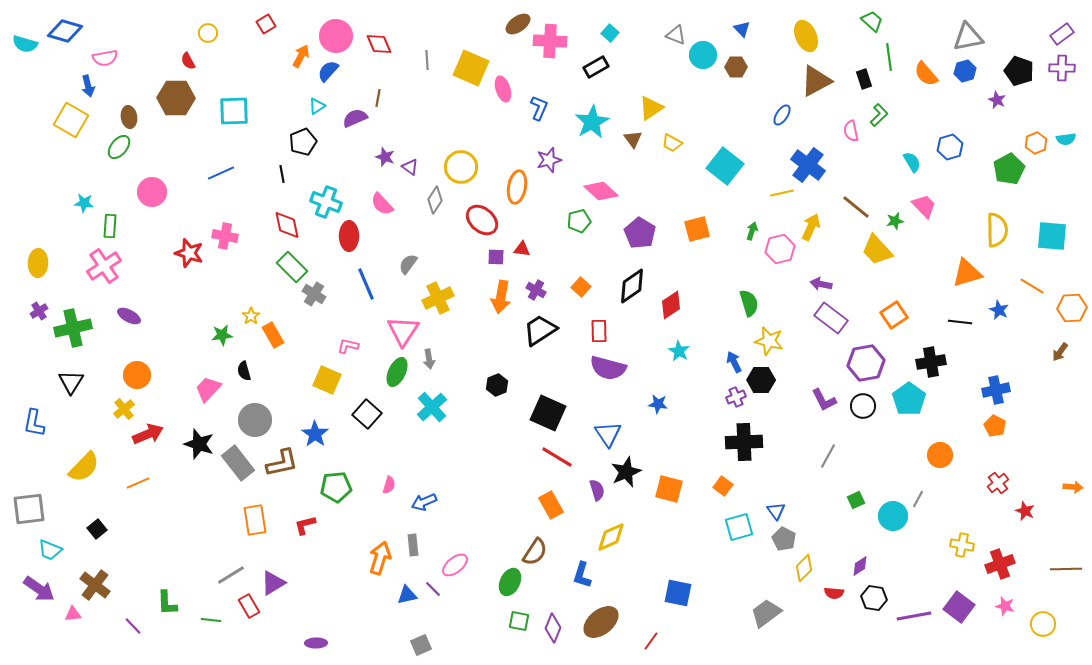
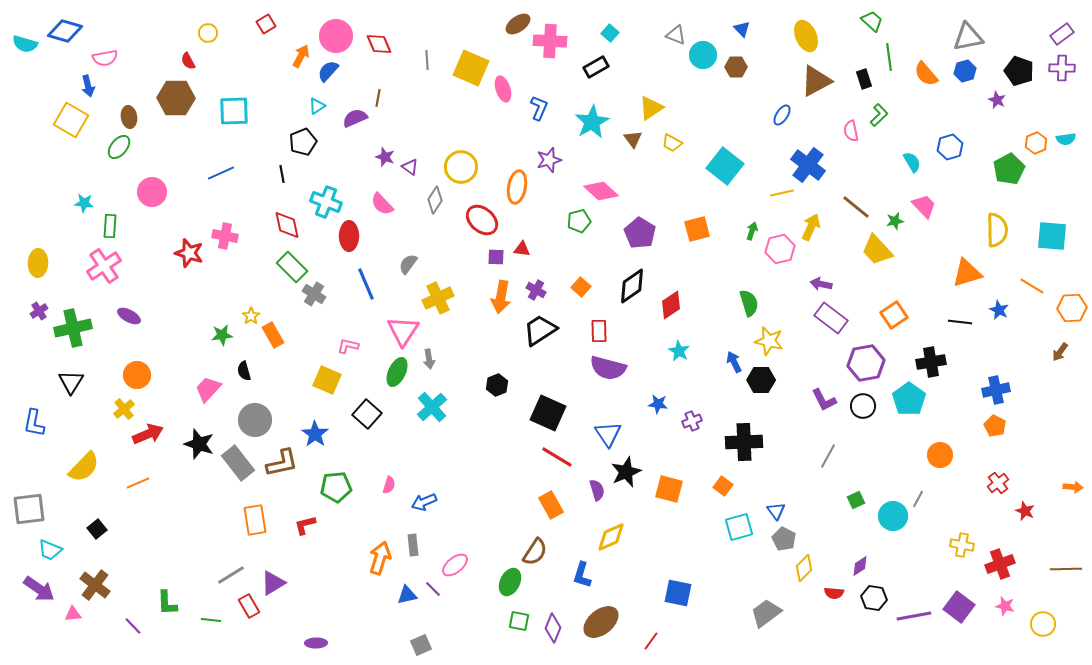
purple cross at (736, 397): moved 44 px left, 24 px down
